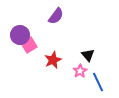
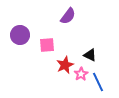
purple semicircle: moved 12 px right
pink square: moved 18 px right; rotated 28 degrees clockwise
black triangle: moved 2 px right; rotated 24 degrees counterclockwise
red star: moved 12 px right, 5 px down
pink star: moved 1 px right, 3 px down
